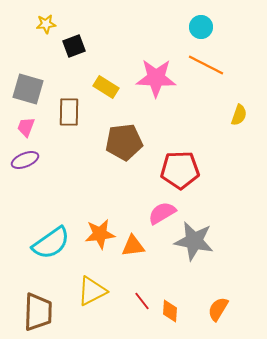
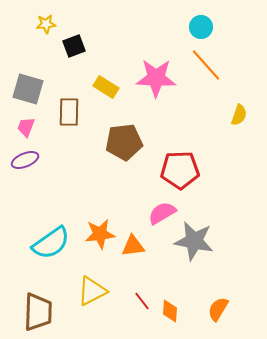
orange line: rotated 21 degrees clockwise
